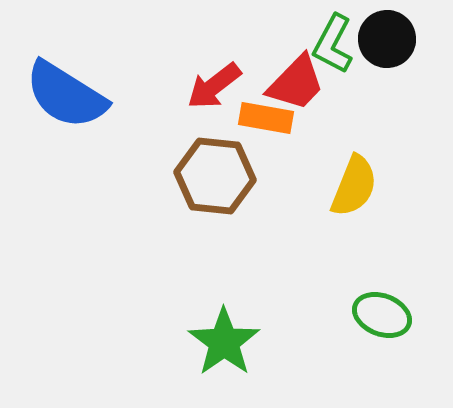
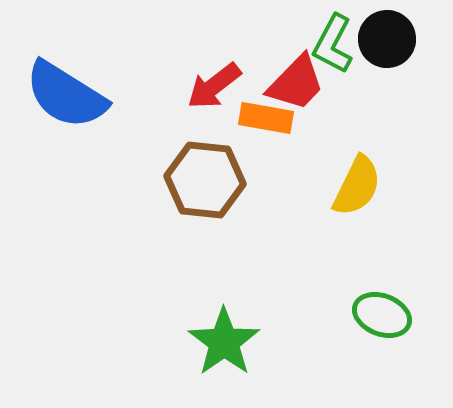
brown hexagon: moved 10 px left, 4 px down
yellow semicircle: moved 3 px right; rotated 4 degrees clockwise
